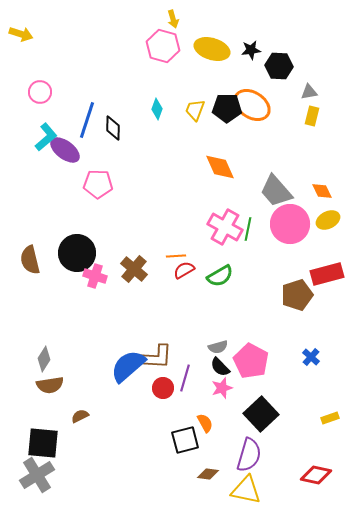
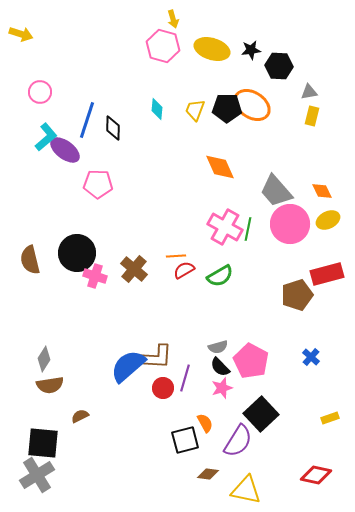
cyan diamond at (157, 109): rotated 15 degrees counterclockwise
purple semicircle at (249, 455): moved 11 px left, 14 px up; rotated 16 degrees clockwise
